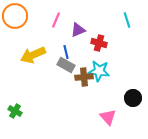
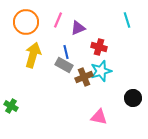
orange circle: moved 11 px right, 6 px down
pink line: moved 2 px right
purple triangle: moved 2 px up
red cross: moved 4 px down
yellow arrow: rotated 130 degrees clockwise
gray rectangle: moved 2 px left
cyan star: moved 2 px right; rotated 25 degrees counterclockwise
brown cross: rotated 18 degrees counterclockwise
green cross: moved 4 px left, 5 px up
pink triangle: moved 9 px left; rotated 36 degrees counterclockwise
